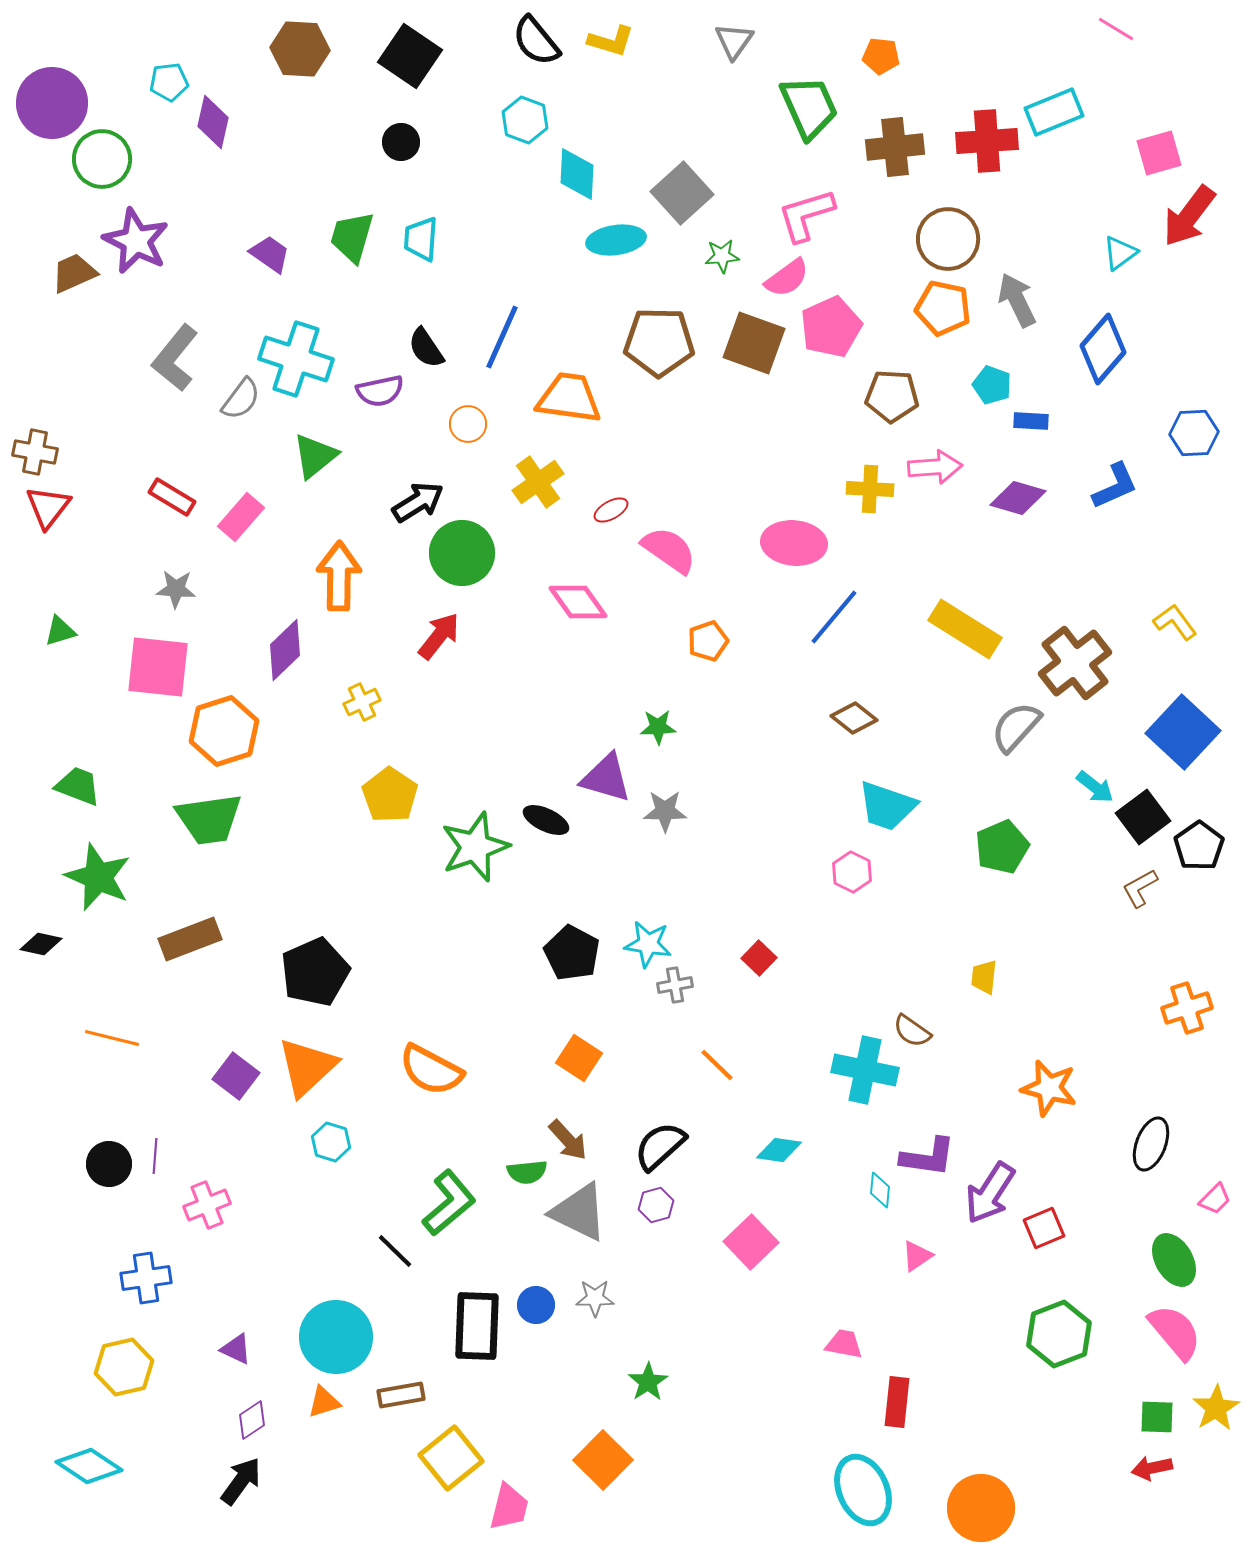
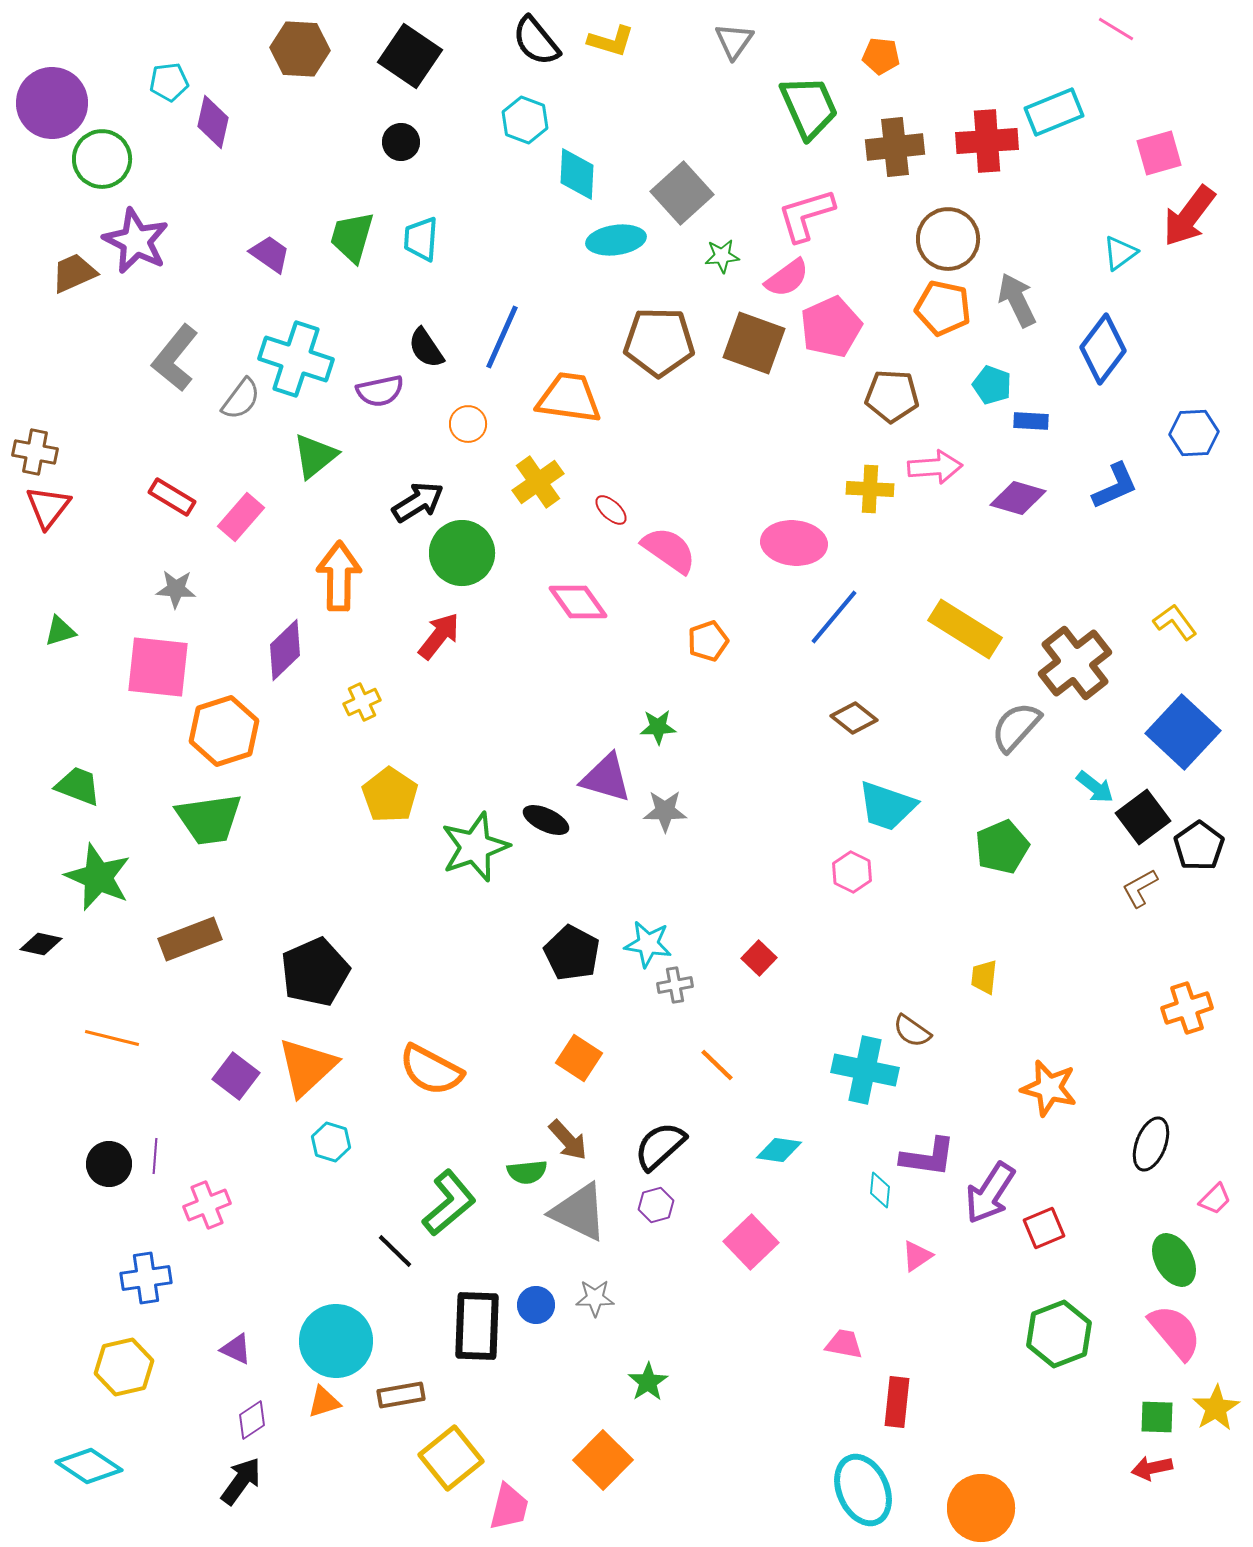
blue diamond at (1103, 349): rotated 4 degrees counterclockwise
red ellipse at (611, 510): rotated 72 degrees clockwise
cyan circle at (336, 1337): moved 4 px down
